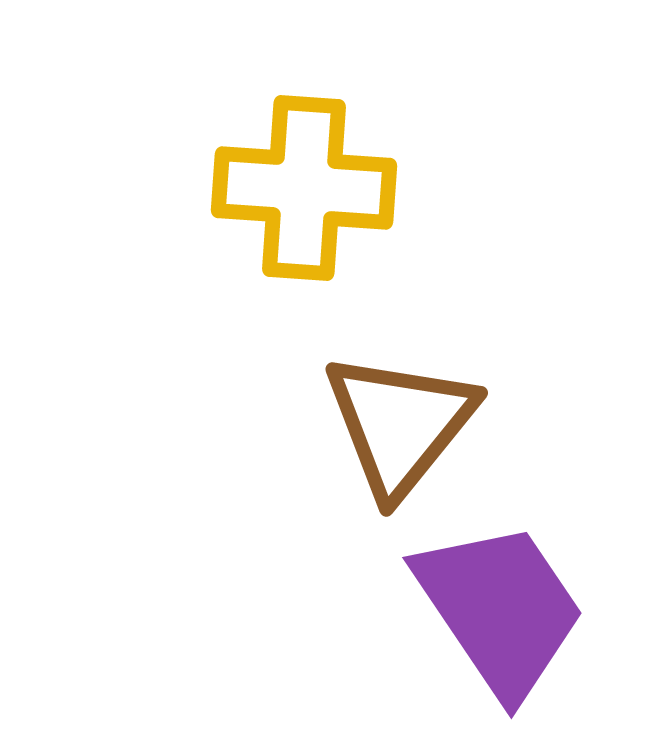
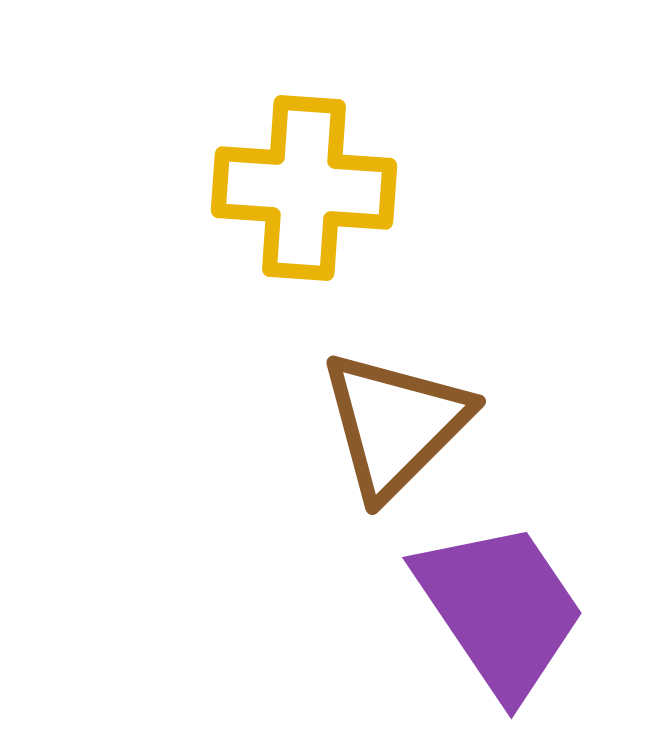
brown triangle: moved 5 px left; rotated 6 degrees clockwise
